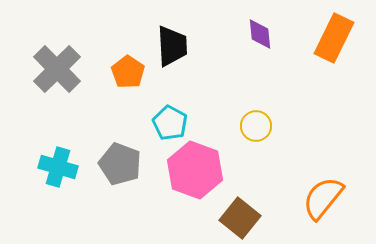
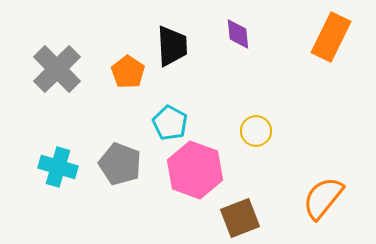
purple diamond: moved 22 px left
orange rectangle: moved 3 px left, 1 px up
yellow circle: moved 5 px down
brown square: rotated 30 degrees clockwise
